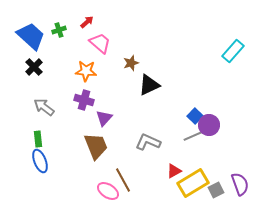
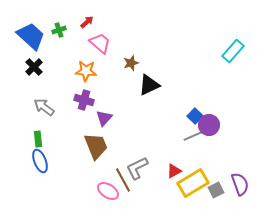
gray L-shape: moved 11 px left, 26 px down; rotated 50 degrees counterclockwise
